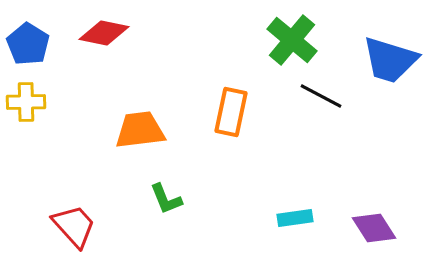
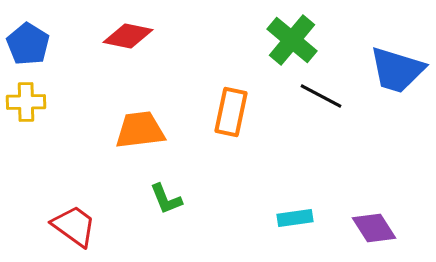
red diamond: moved 24 px right, 3 px down
blue trapezoid: moved 7 px right, 10 px down
red trapezoid: rotated 12 degrees counterclockwise
